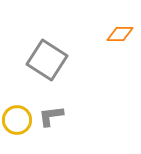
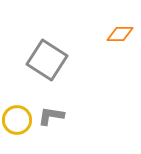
gray L-shape: rotated 16 degrees clockwise
